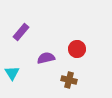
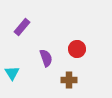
purple rectangle: moved 1 px right, 5 px up
purple semicircle: rotated 84 degrees clockwise
brown cross: rotated 14 degrees counterclockwise
